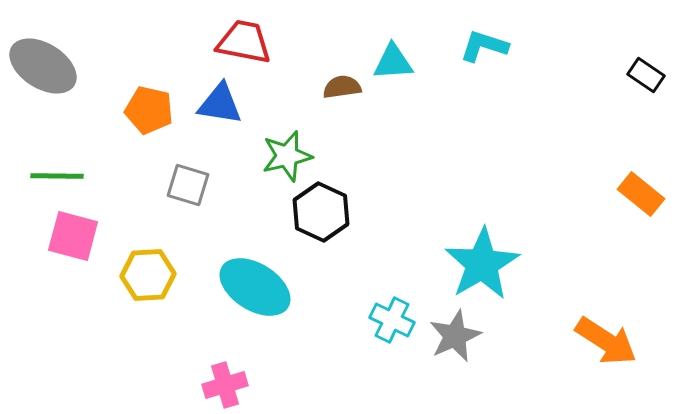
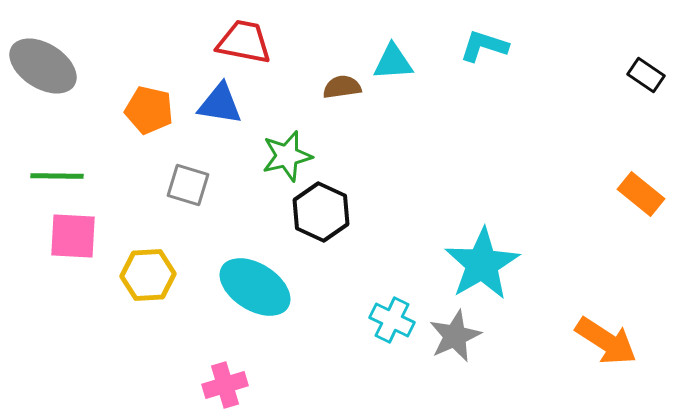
pink square: rotated 12 degrees counterclockwise
